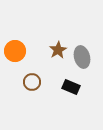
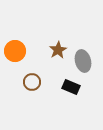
gray ellipse: moved 1 px right, 4 px down
